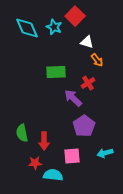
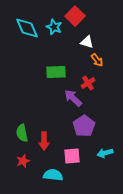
red star: moved 12 px left, 2 px up; rotated 16 degrees counterclockwise
